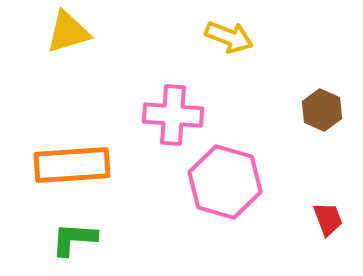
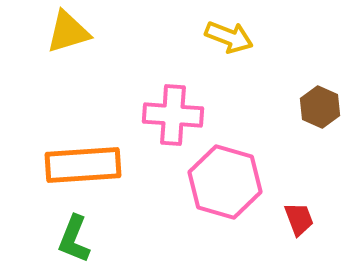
brown hexagon: moved 2 px left, 3 px up
orange rectangle: moved 11 px right
red trapezoid: moved 29 px left
green L-shape: rotated 72 degrees counterclockwise
